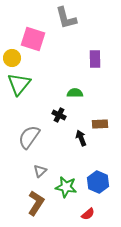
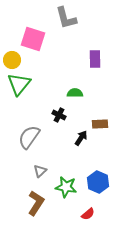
yellow circle: moved 2 px down
black arrow: rotated 56 degrees clockwise
